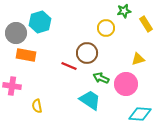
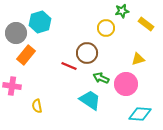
green star: moved 2 px left
yellow rectangle: rotated 21 degrees counterclockwise
orange rectangle: rotated 60 degrees counterclockwise
